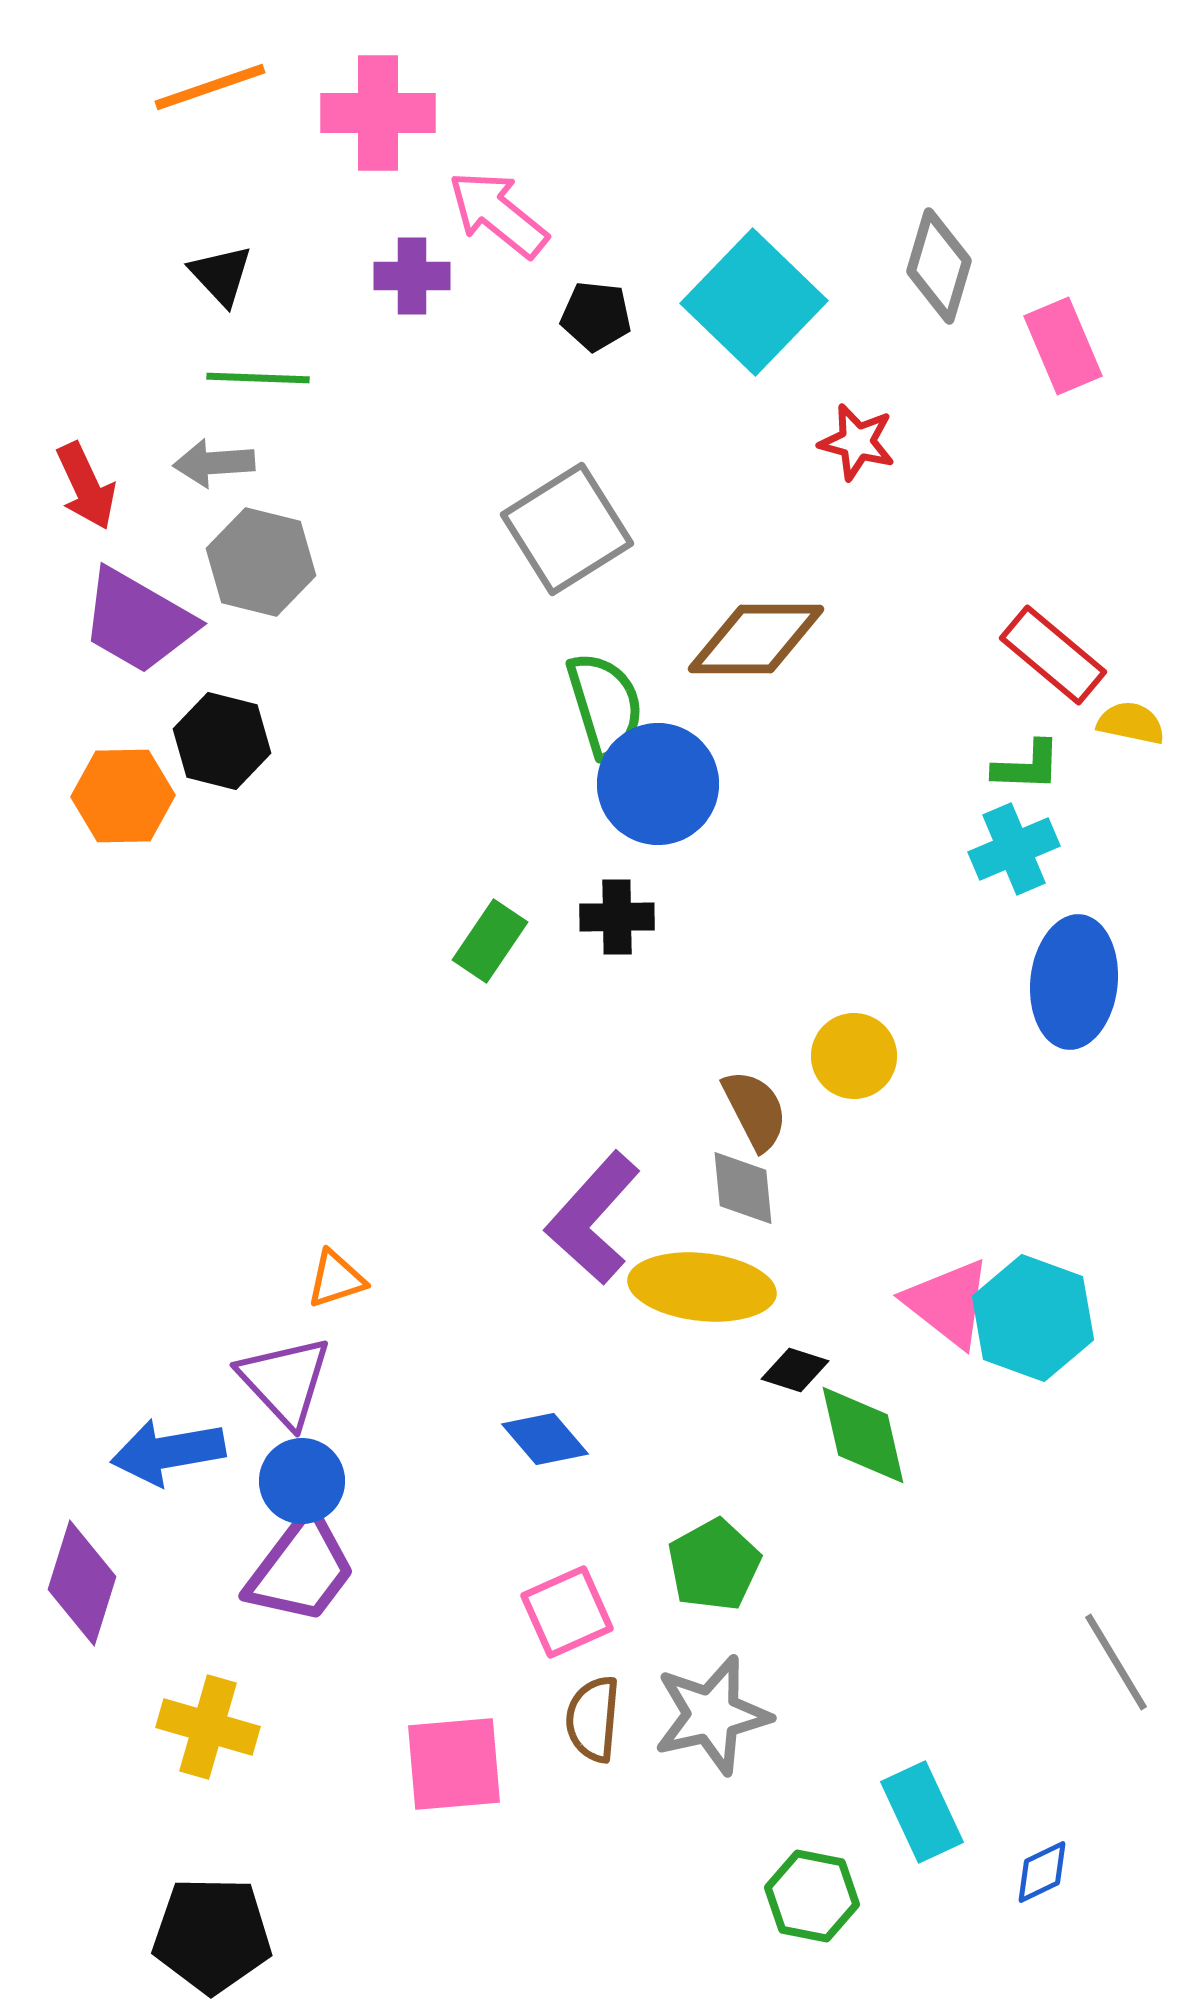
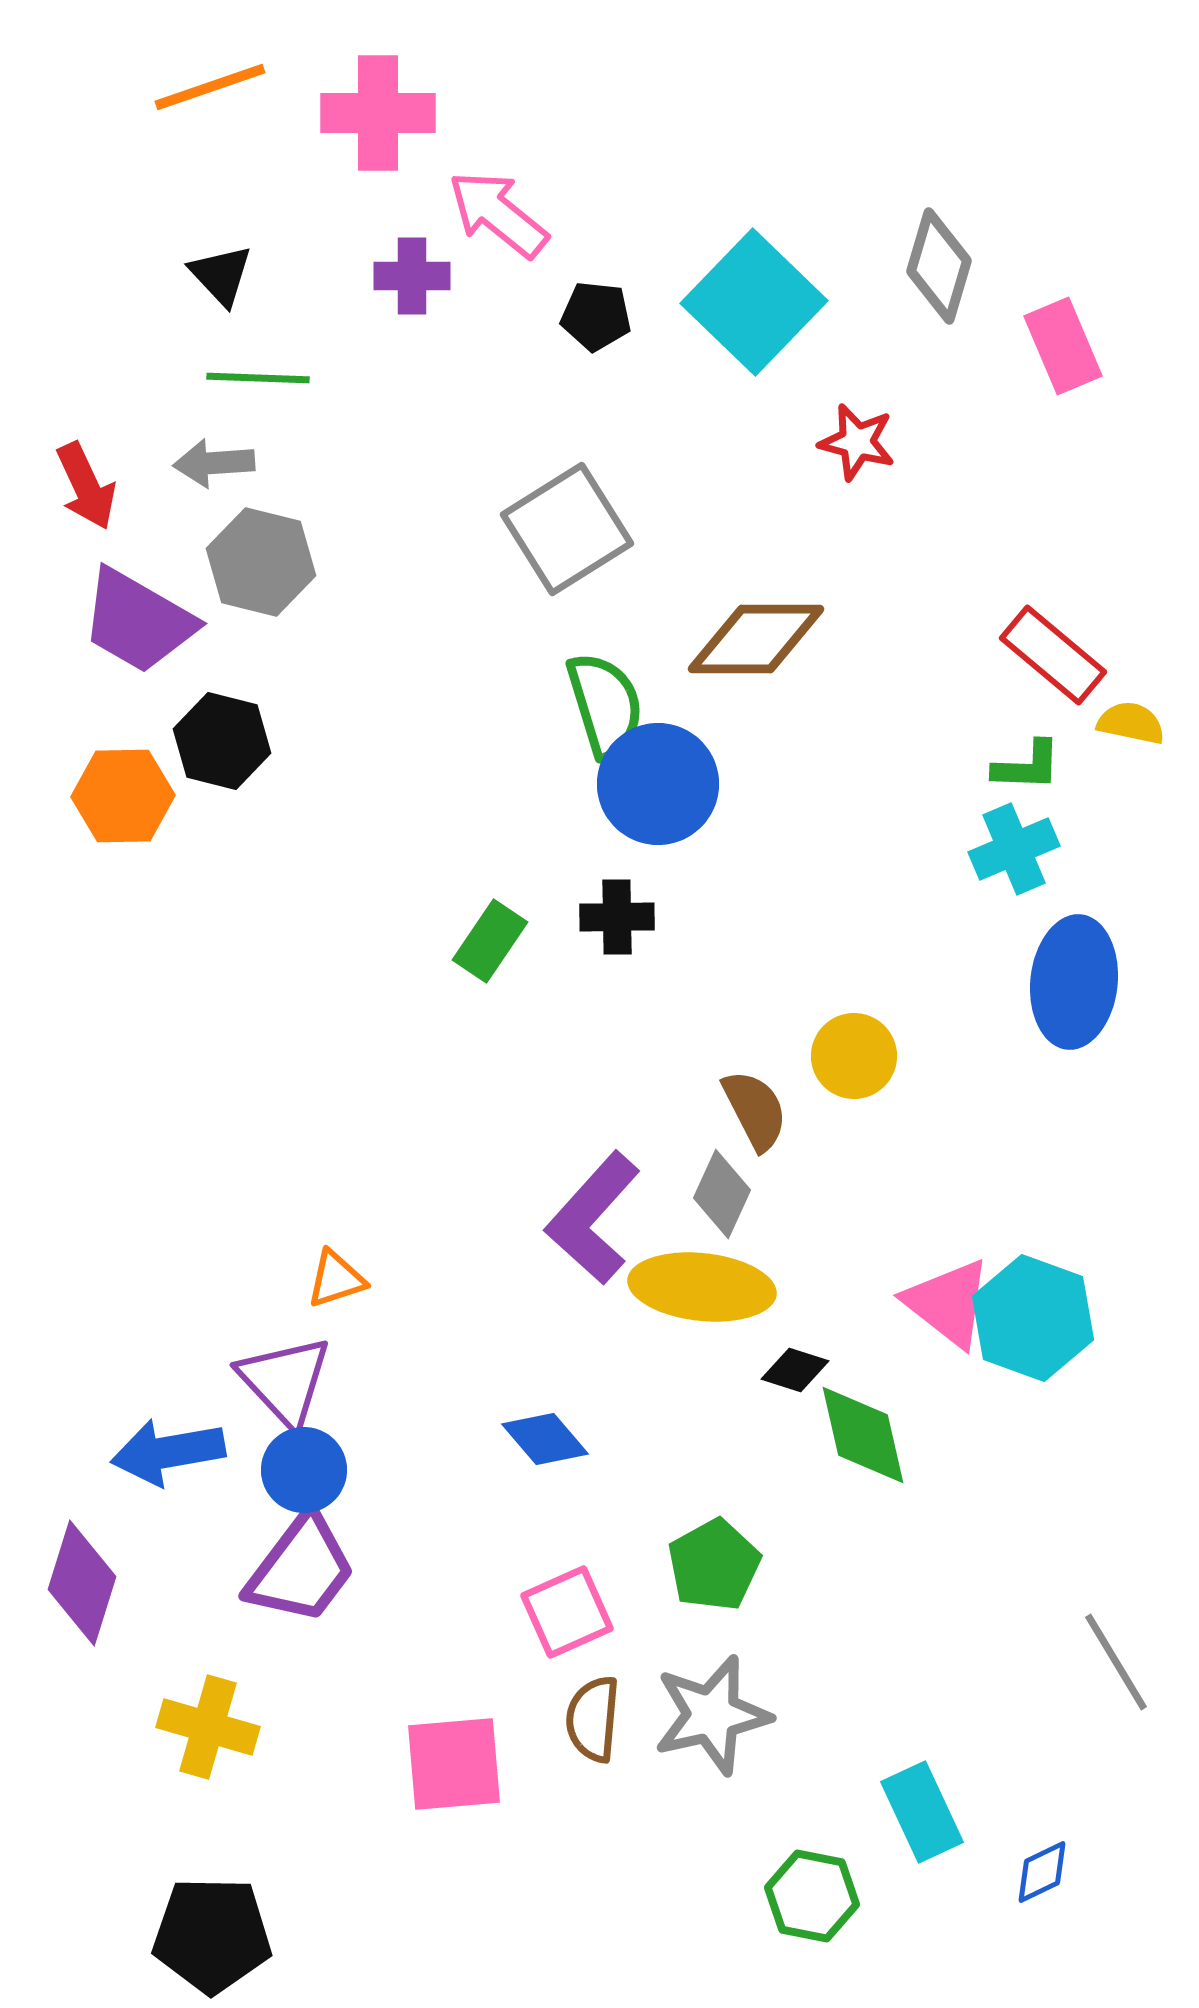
gray diamond at (743, 1188): moved 21 px left, 6 px down; rotated 30 degrees clockwise
blue circle at (302, 1481): moved 2 px right, 11 px up
